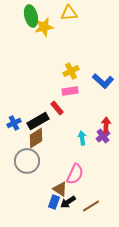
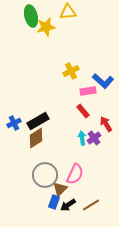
yellow triangle: moved 1 px left, 1 px up
yellow star: moved 2 px right
pink rectangle: moved 18 px right
red rectangle: moved 26 px right, 3 px down
red arrow: moved 1 px up; rotated 35 degrees counterclockwise
purple cross: moved 9 px left, 2 px down
gray circle: moved 18 px right, 14 px down
brown triangle: rotated 42 degrees clockwise
black arrow: moved 3 px down
brown line: moved 1 px up
